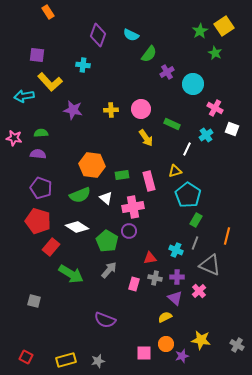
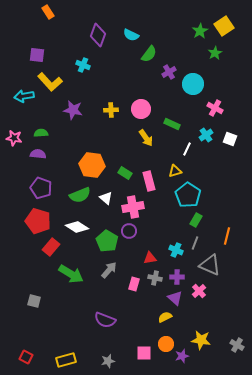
green star at (215, 53): rotated 16 degrees clockwise
cyan cross at (83, 65): rotated 16 degrees clockwise
purple cross at (167, 72): moved 2 px right
white square at (232, 129): moved 2 px left, 10 px down
green rectangle at (122, 175): moved 3 px right, 2 px up; rotated 40 degrees clockwise
gray star at (98, 361): moved 10 px right
